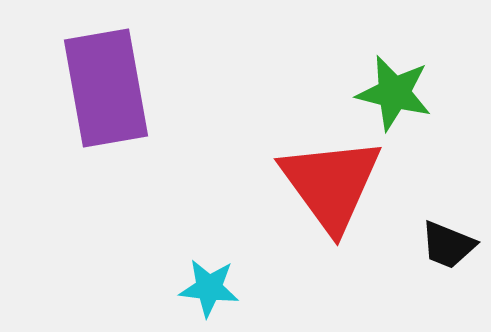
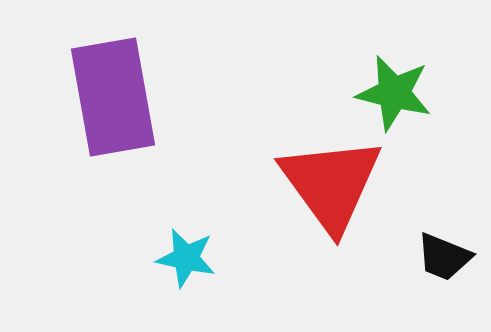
purple rectangle: moved 7 px right, 9 px down
black trapezoid: moved 4 px left, 12 px down
cyan star: moved 23 px left, 30 px up; rotated 6 degrees clockwise
